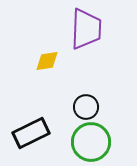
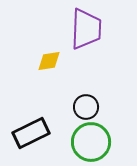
yellow diamond: moved 2 px right
